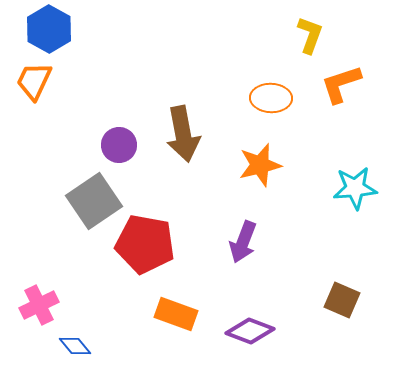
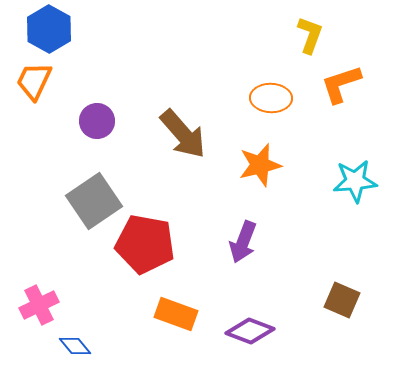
brown arrow: rotated 30 degrees counterclockwise
purple circle: moved 22 px left, 24 px up
cyan star: moved 7 px up
